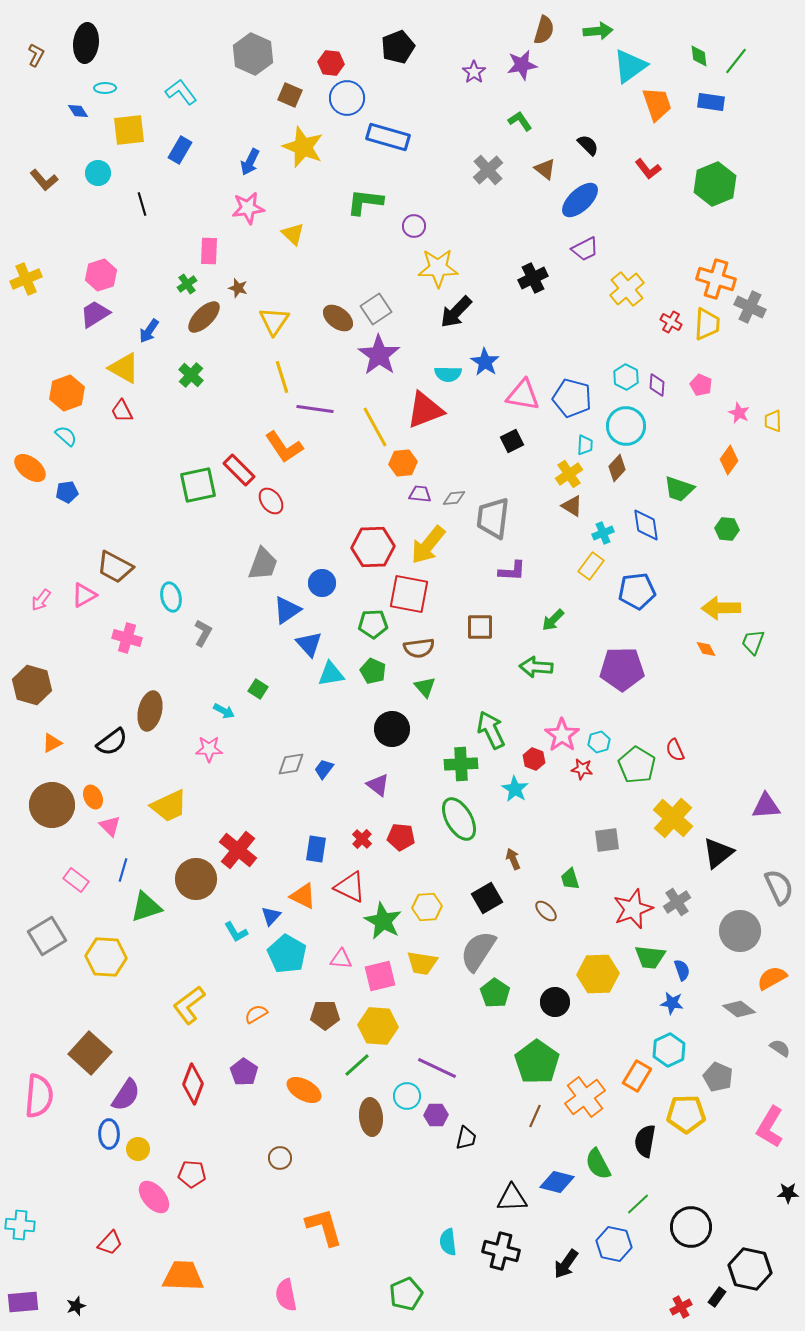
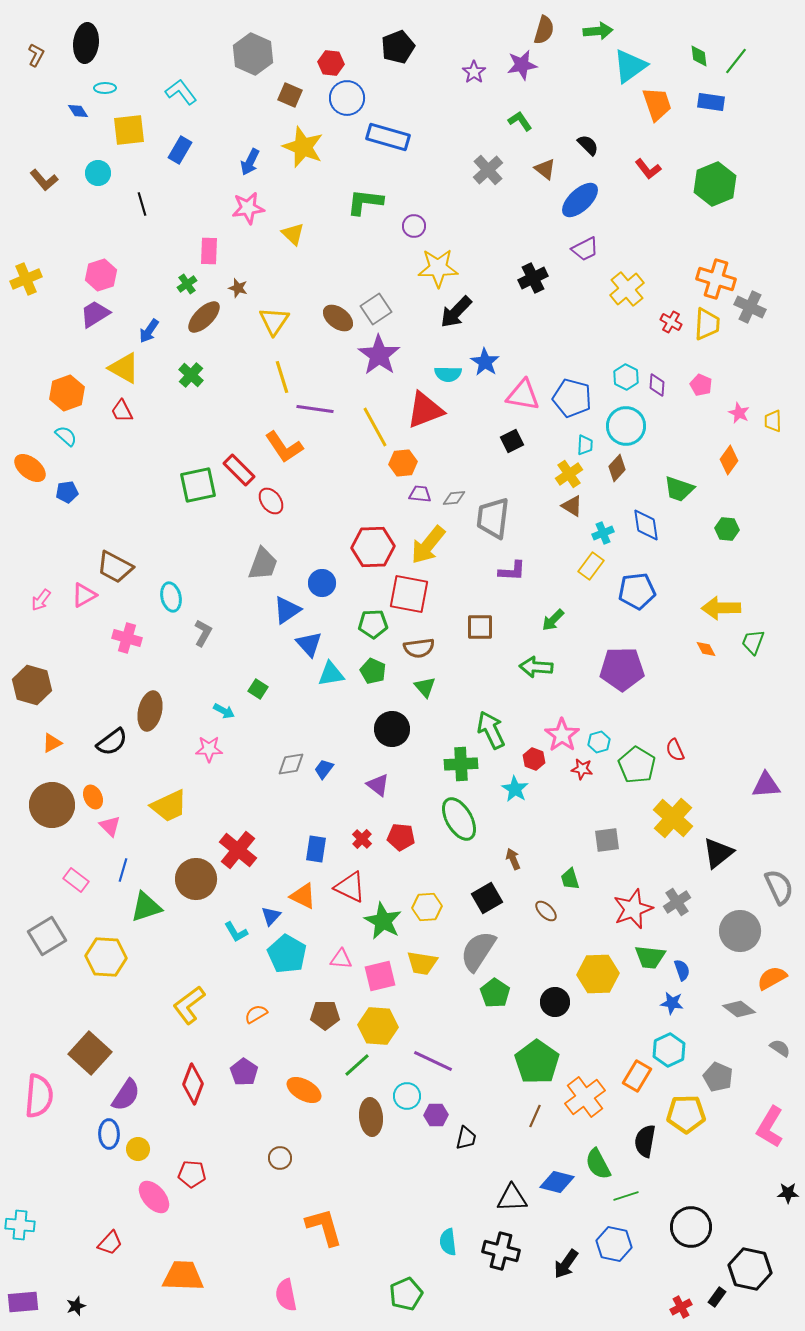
purple triangle at (766, 806): moved 21 px up
purple line at (437, 1068): moved 4 px left, 7 px up
green line at (638, 1204): moved 12 px left, 8 px up; rotated 25 degrees clockwise
